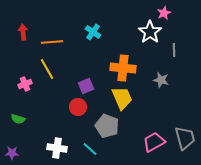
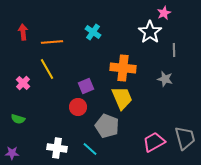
gray star: moved 4 px right, 1 px up
pink cross: moved 2 px left, 1 px up; rotated 24 degrees counterclockwise
